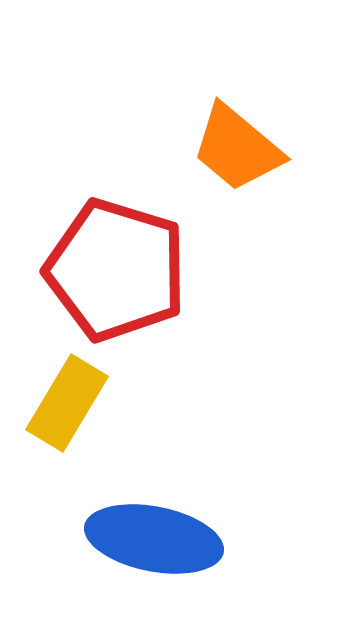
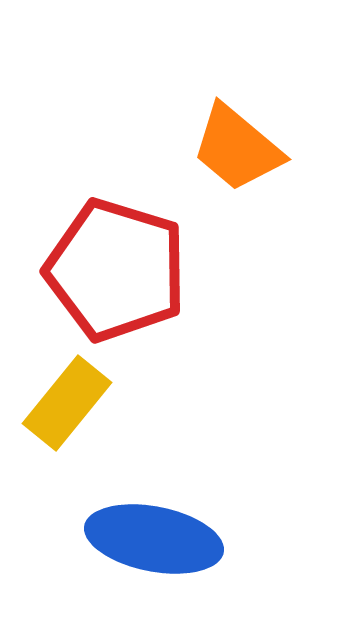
yellow rectangle: rotated 8 degrees clockwise
